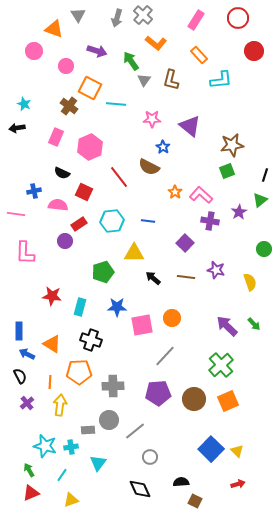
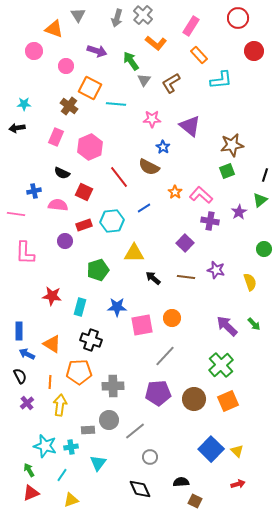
pink rectangle at (196, 20): moved 5 px left, 6 px down
brown L-shape at (171, 80): moved 3 px down; rotated 45 degrees clockwise
cyan star at (24, 104): rotated 24 degrees counterclockwise
blue line at (148, 221): moved 4 px left, 13 px up; rotated 40 degrees counterclockwise
red rectangle at (79, 224): moved 5 px right, 1 px down; rotated 14 degrees clockwise
green pentagon at (103, 272): moved 5 px left, 2 px up
